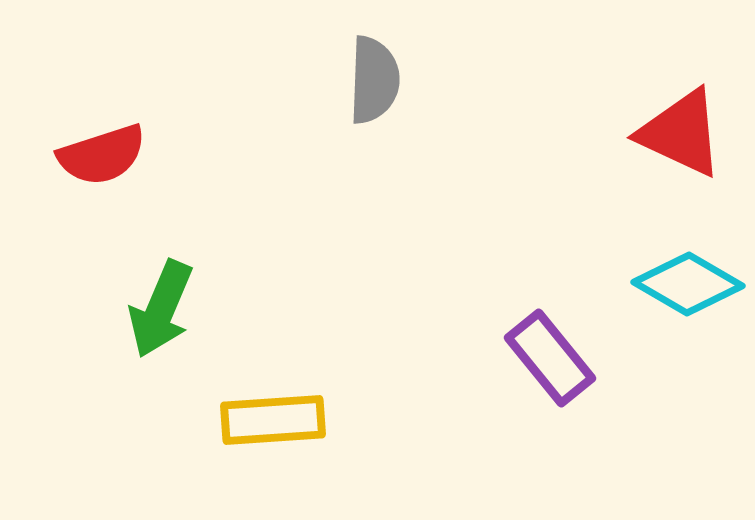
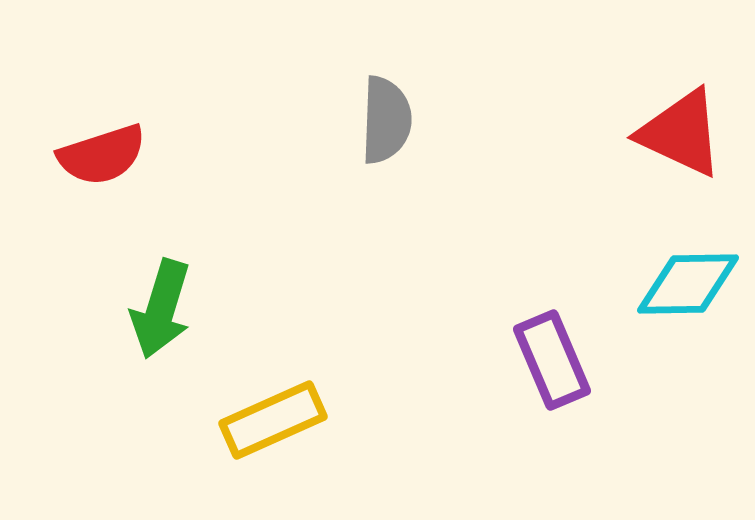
gray semicircle: moved 12 px right, 40 px down
cyan diamond: rotated 31 degrees counterclockwise
green arrow: rotated 6 degrees counterclockwise
purple rectangle: moved 2 px right, 2 px down; rotated 16 degrees clockwise
yellow rectangle: rotated 20 degrees counterclockwise
